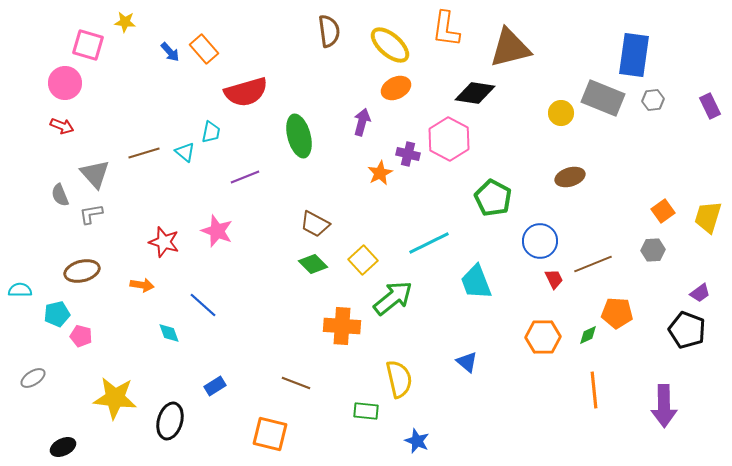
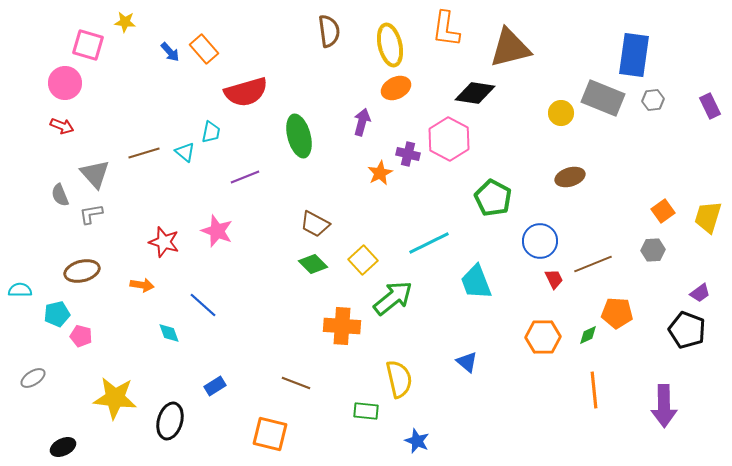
yellow ellipse at (390, 45): rotated 36 degrees clockwise
